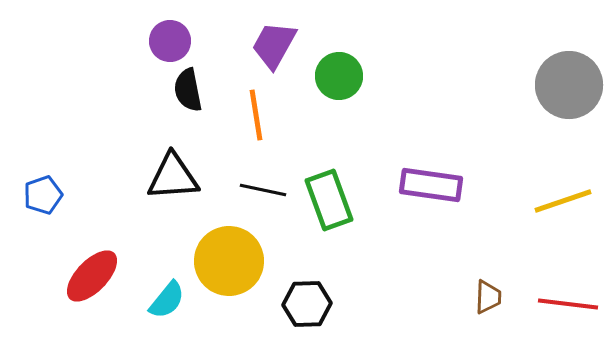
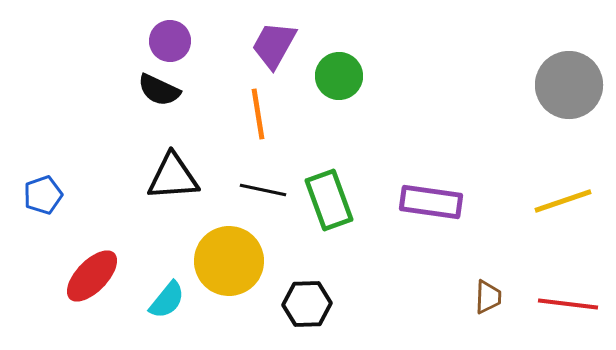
black semicircle: moved 29 px left; rotated 54 degrees counterclockwise
orange line: moved 2 px right, 1 px up
purple rectangle: moved 17 px down
